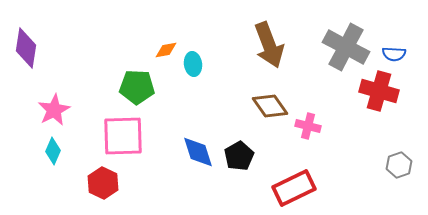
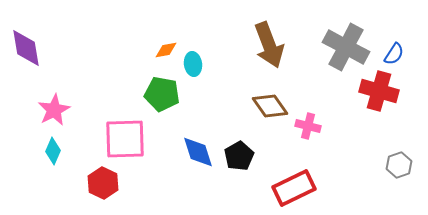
purple diamond: rotated 18 degrees counterclockwise
blue semicircle: rotated 60 degrees counterclockwise
green pentagon: moved 25 px right, 7 px down; rotated 8 degrees clockwise
pink square: moved 2 px right, 3 px down
